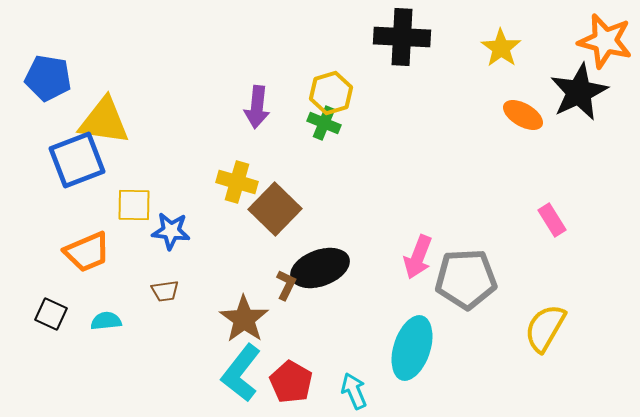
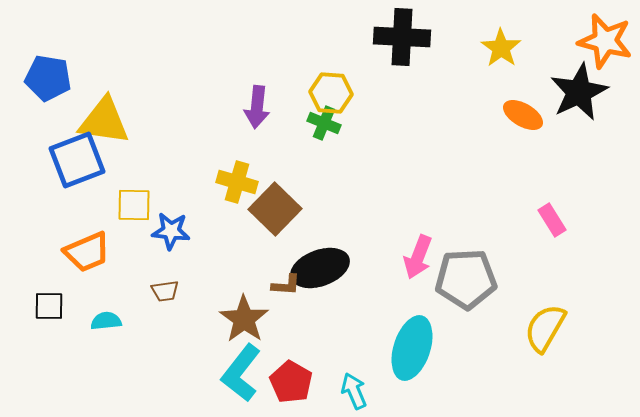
yellow hexagon: rotated 21 degrees clockwise
brown L-shape: rotated 68 degrees clockwise
black square: moved 2 px left, 8 px up; rotated 24 degrees counterclockwise
